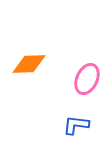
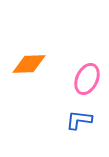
blue L-shape: moved 3 px right, 5 px up
